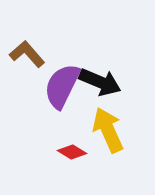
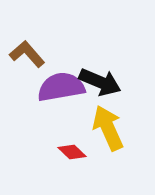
purple semicircle: moved 1 px left, 1 px down; rotated 54 degrees clockwise
yellow arrow: moved 2 px up
red diamond: rotated 12 degrees clockwise
